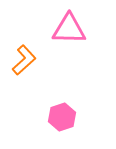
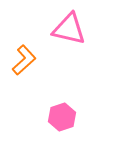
pink triangle: rotated 12 degrees clockwise
